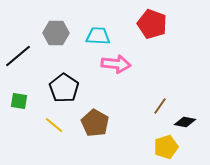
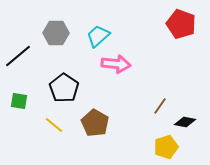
red pentagon: moved 29 px right
cyan trapezoid: rotated 45 degrees counterclockwise
